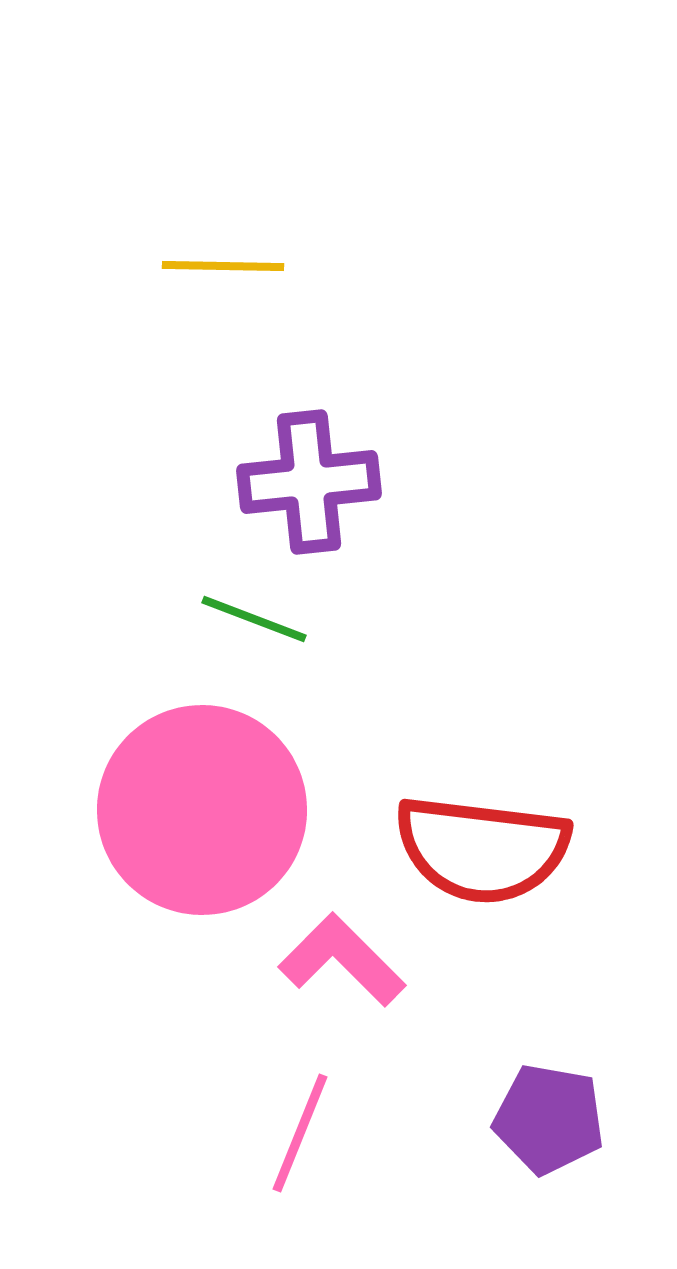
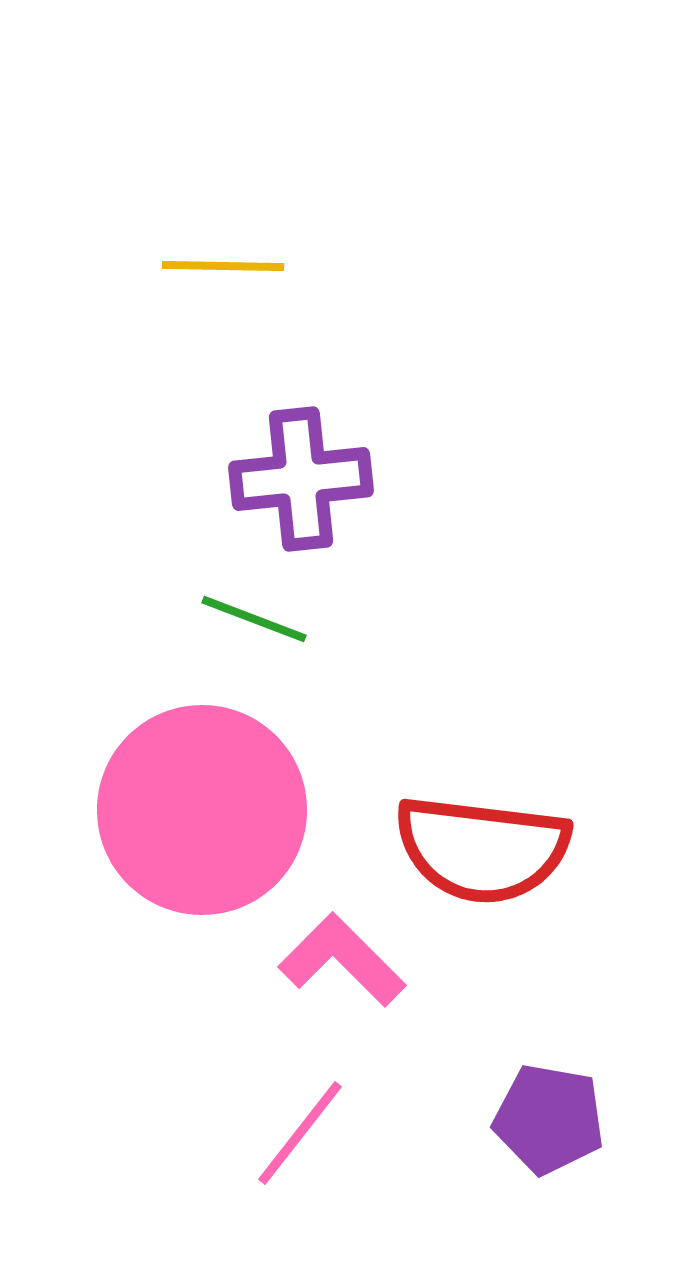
purple cross: moved 8 px left, 3 px up
pink line: rotated 16 degrees clockwise
